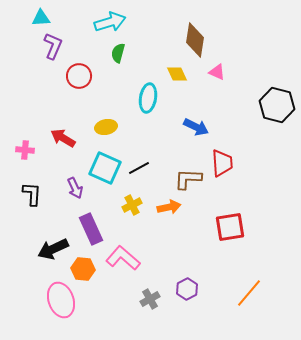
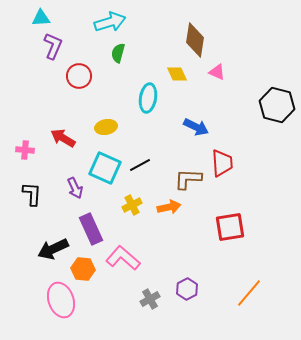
black line: moved 1 px right, 3 px up
